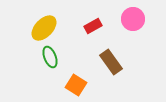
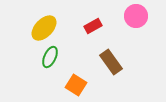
pink circle: moved 3 px right, 3 px up
green ellipse: rotated 45 degrees clockwise
